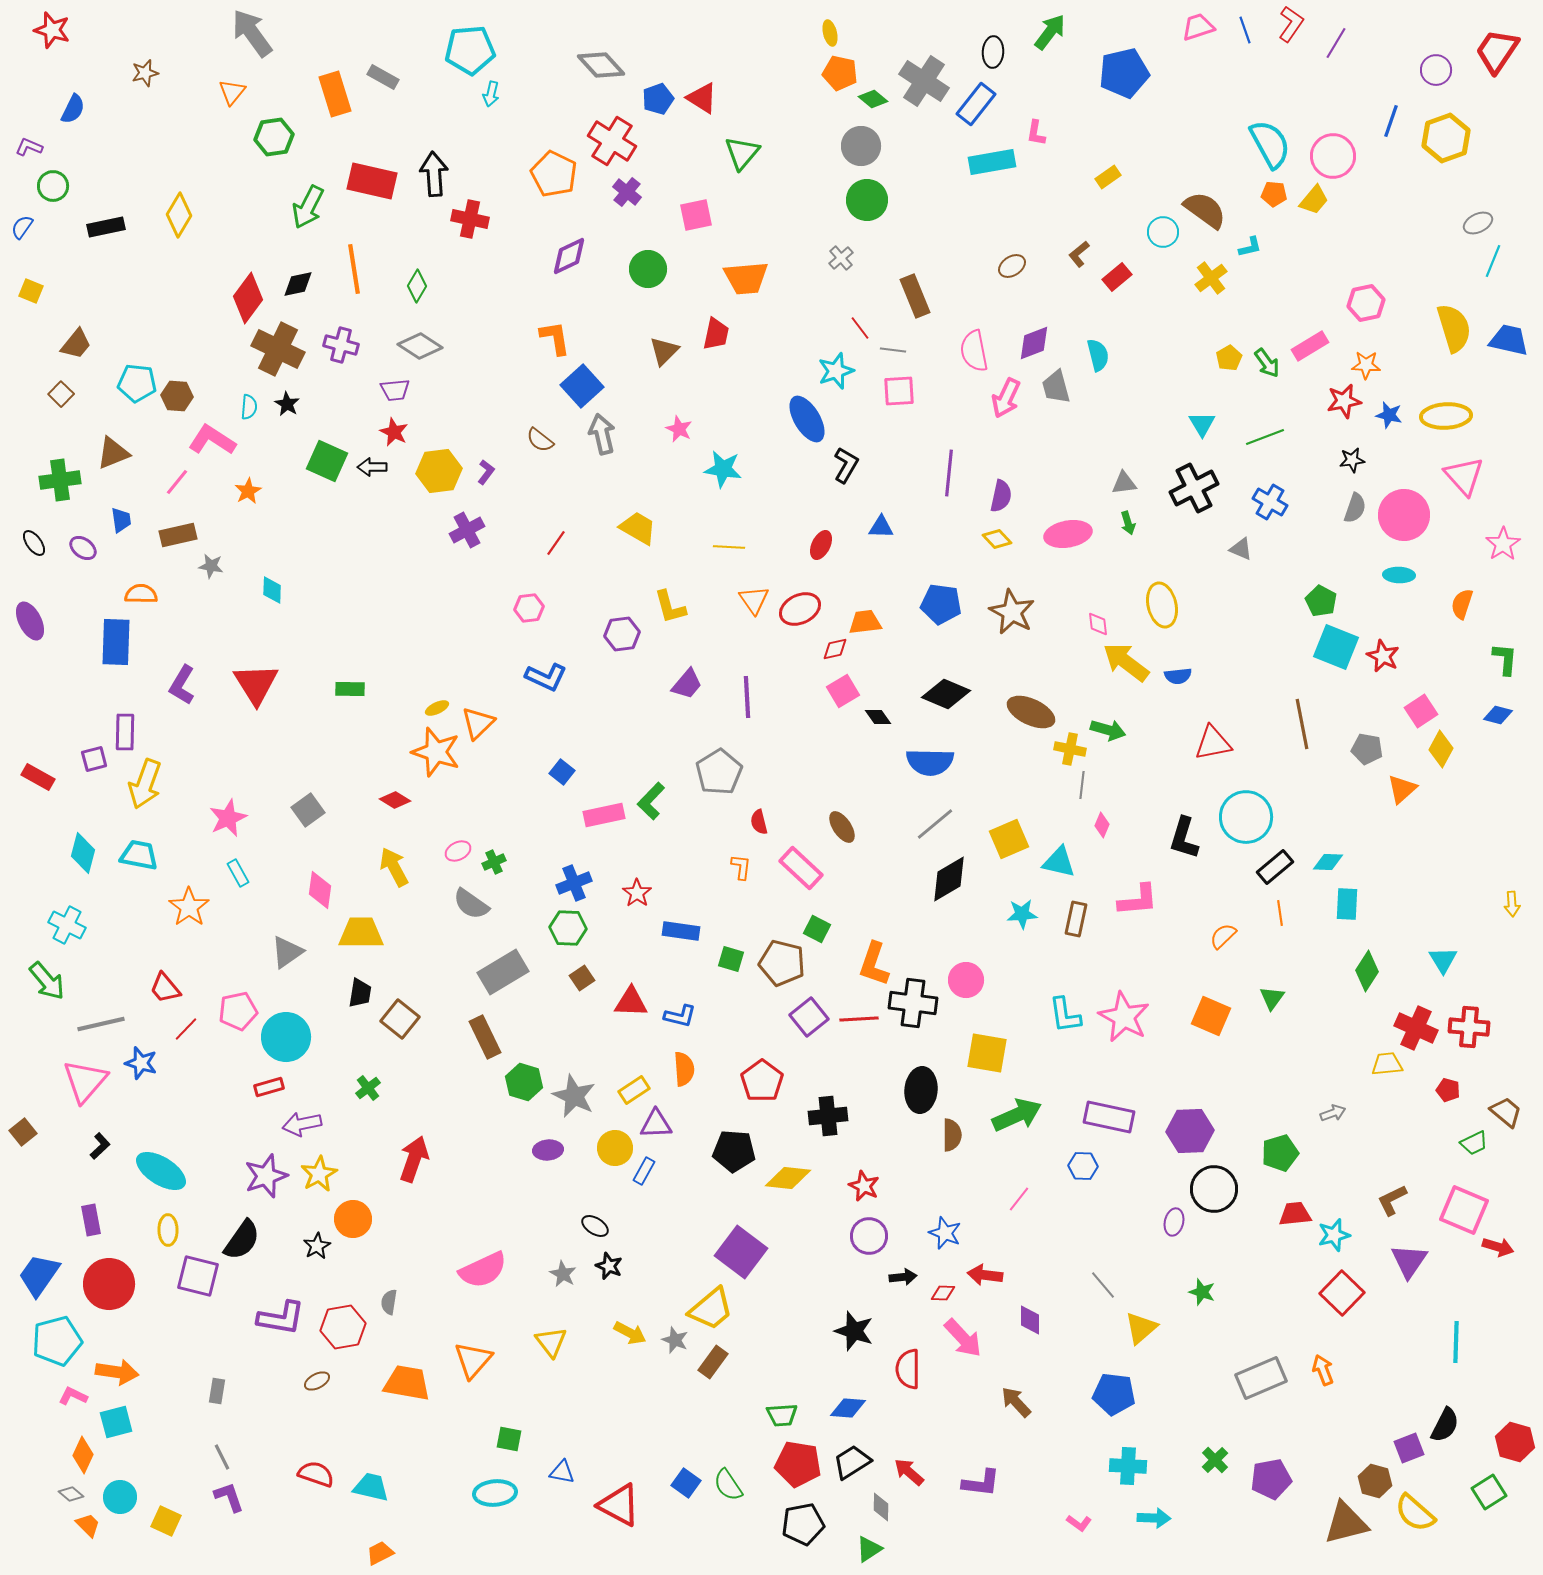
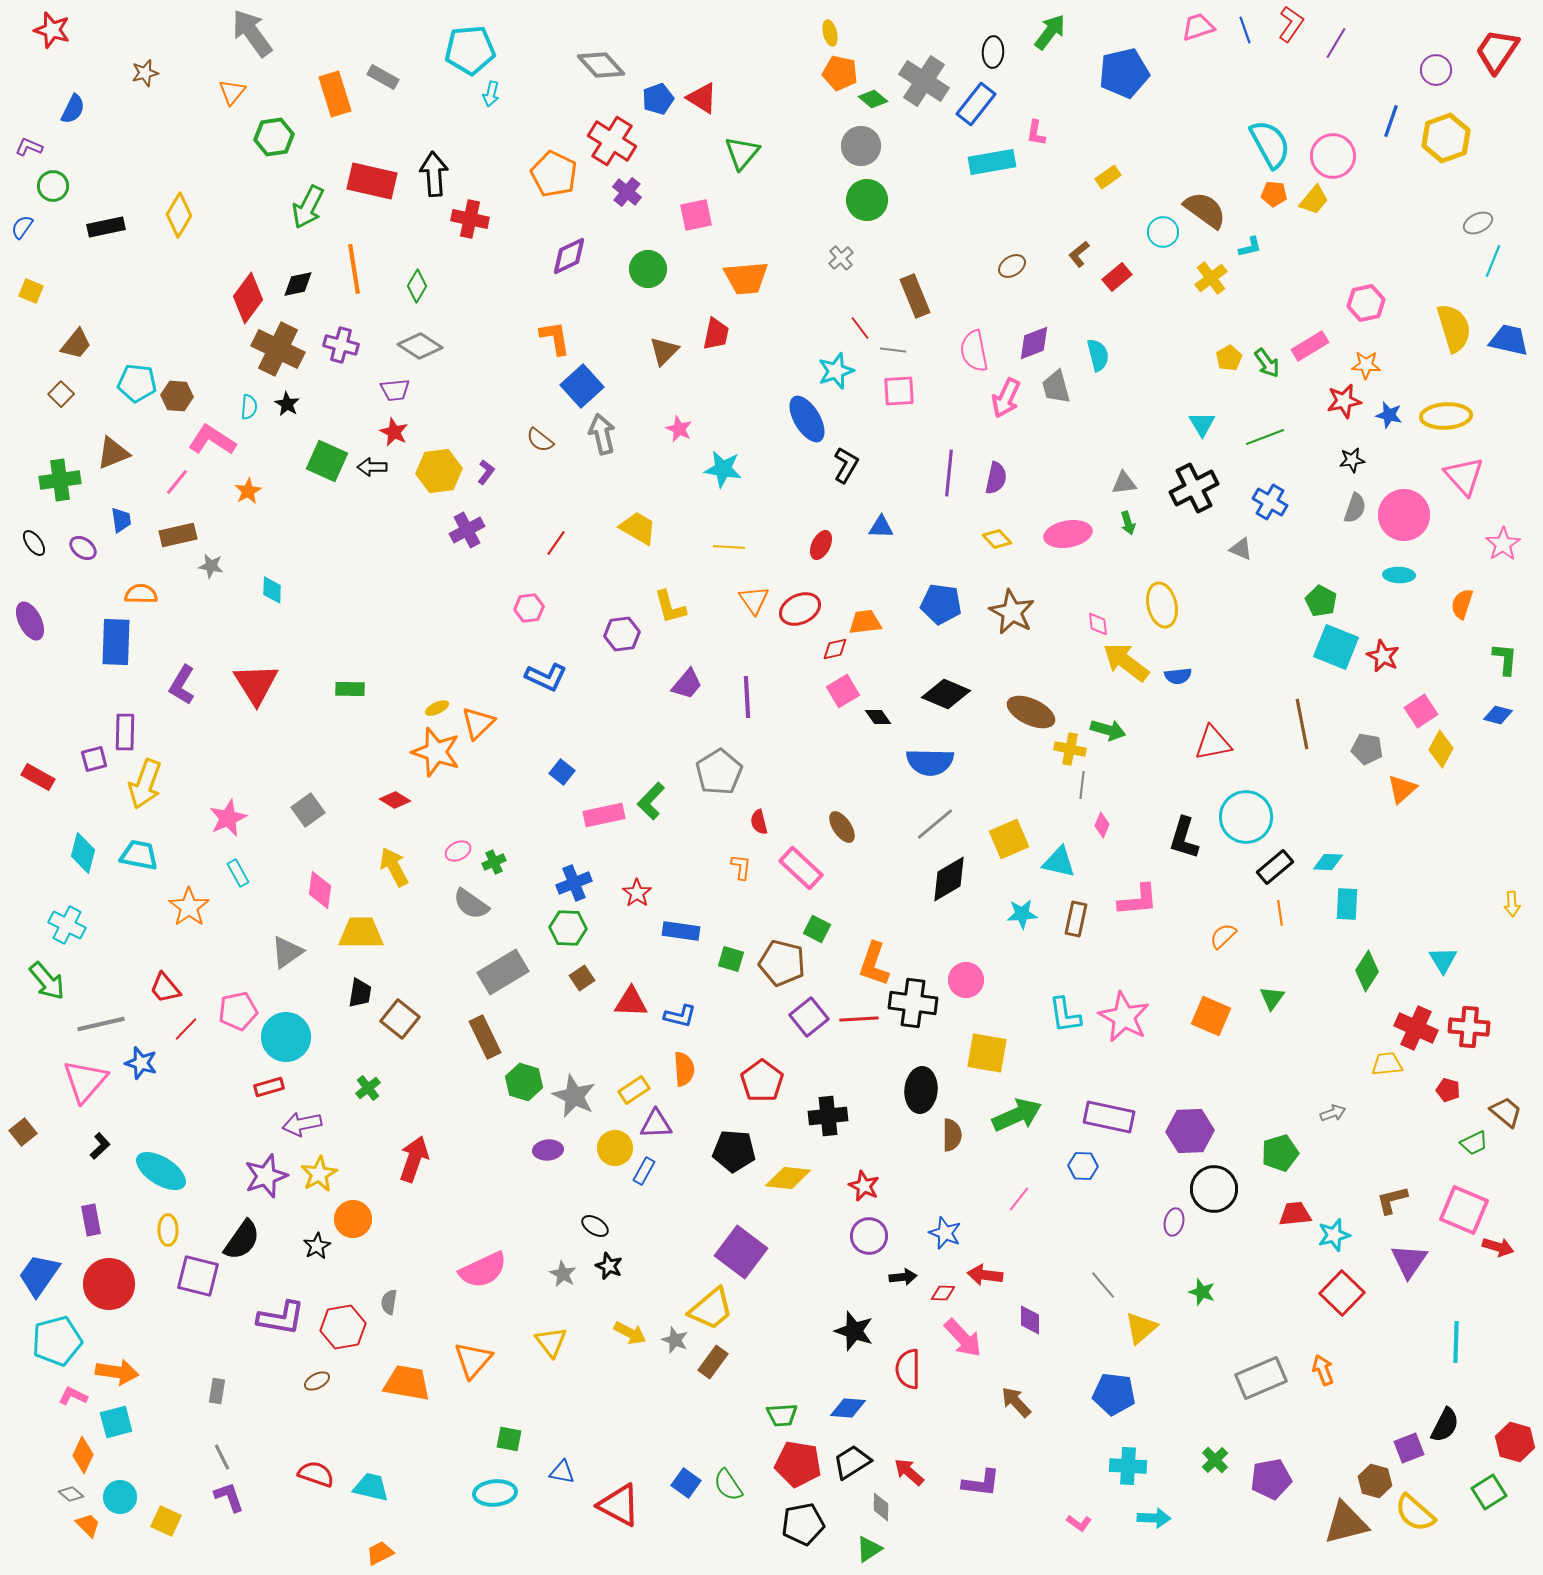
purple semicircle at (1001, 496): moved 5 px left, 18 px up
brown L-shape at (1392, 1200): rotated 12 degrees clockwise
